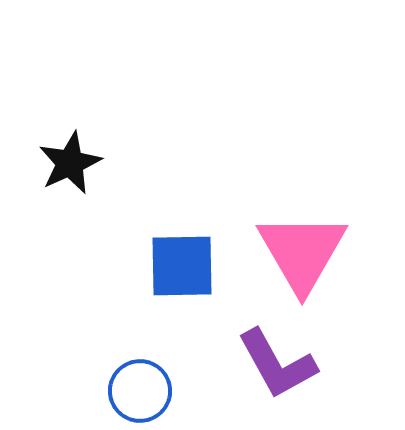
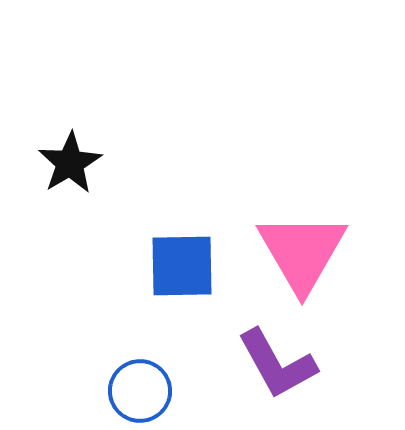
black star: rotated 6 degrees counterclockwise
